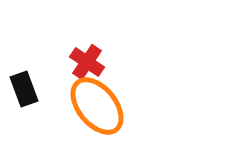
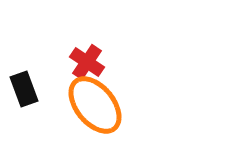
orange ellipse: moved 2 px left, 1 px up
